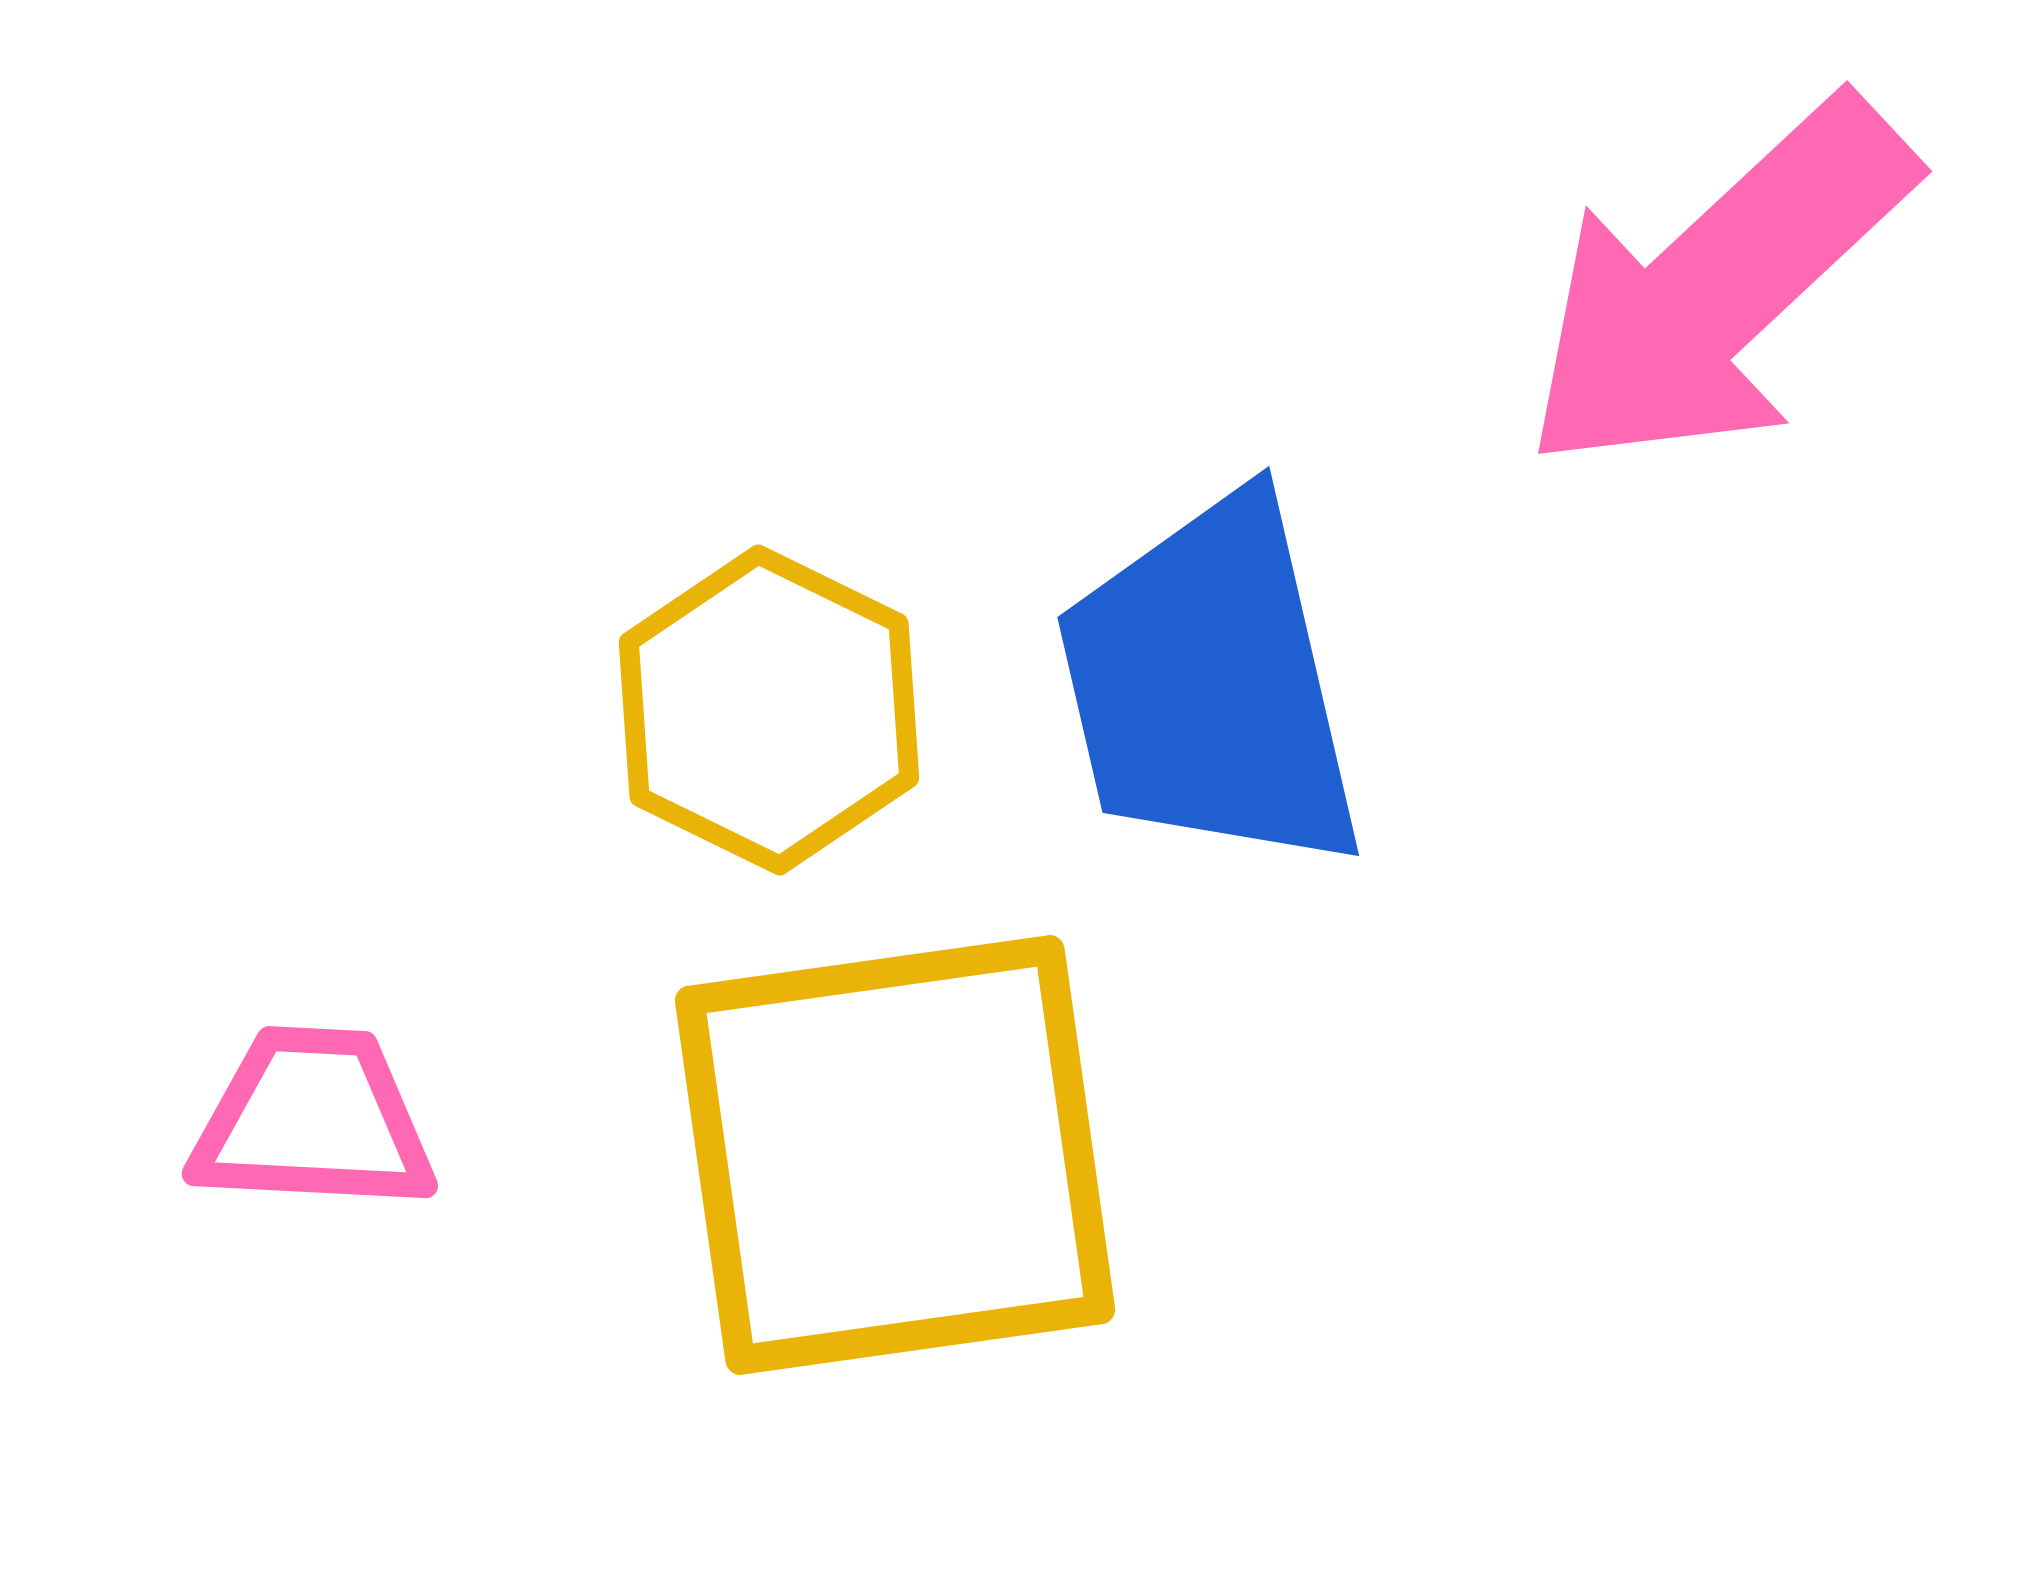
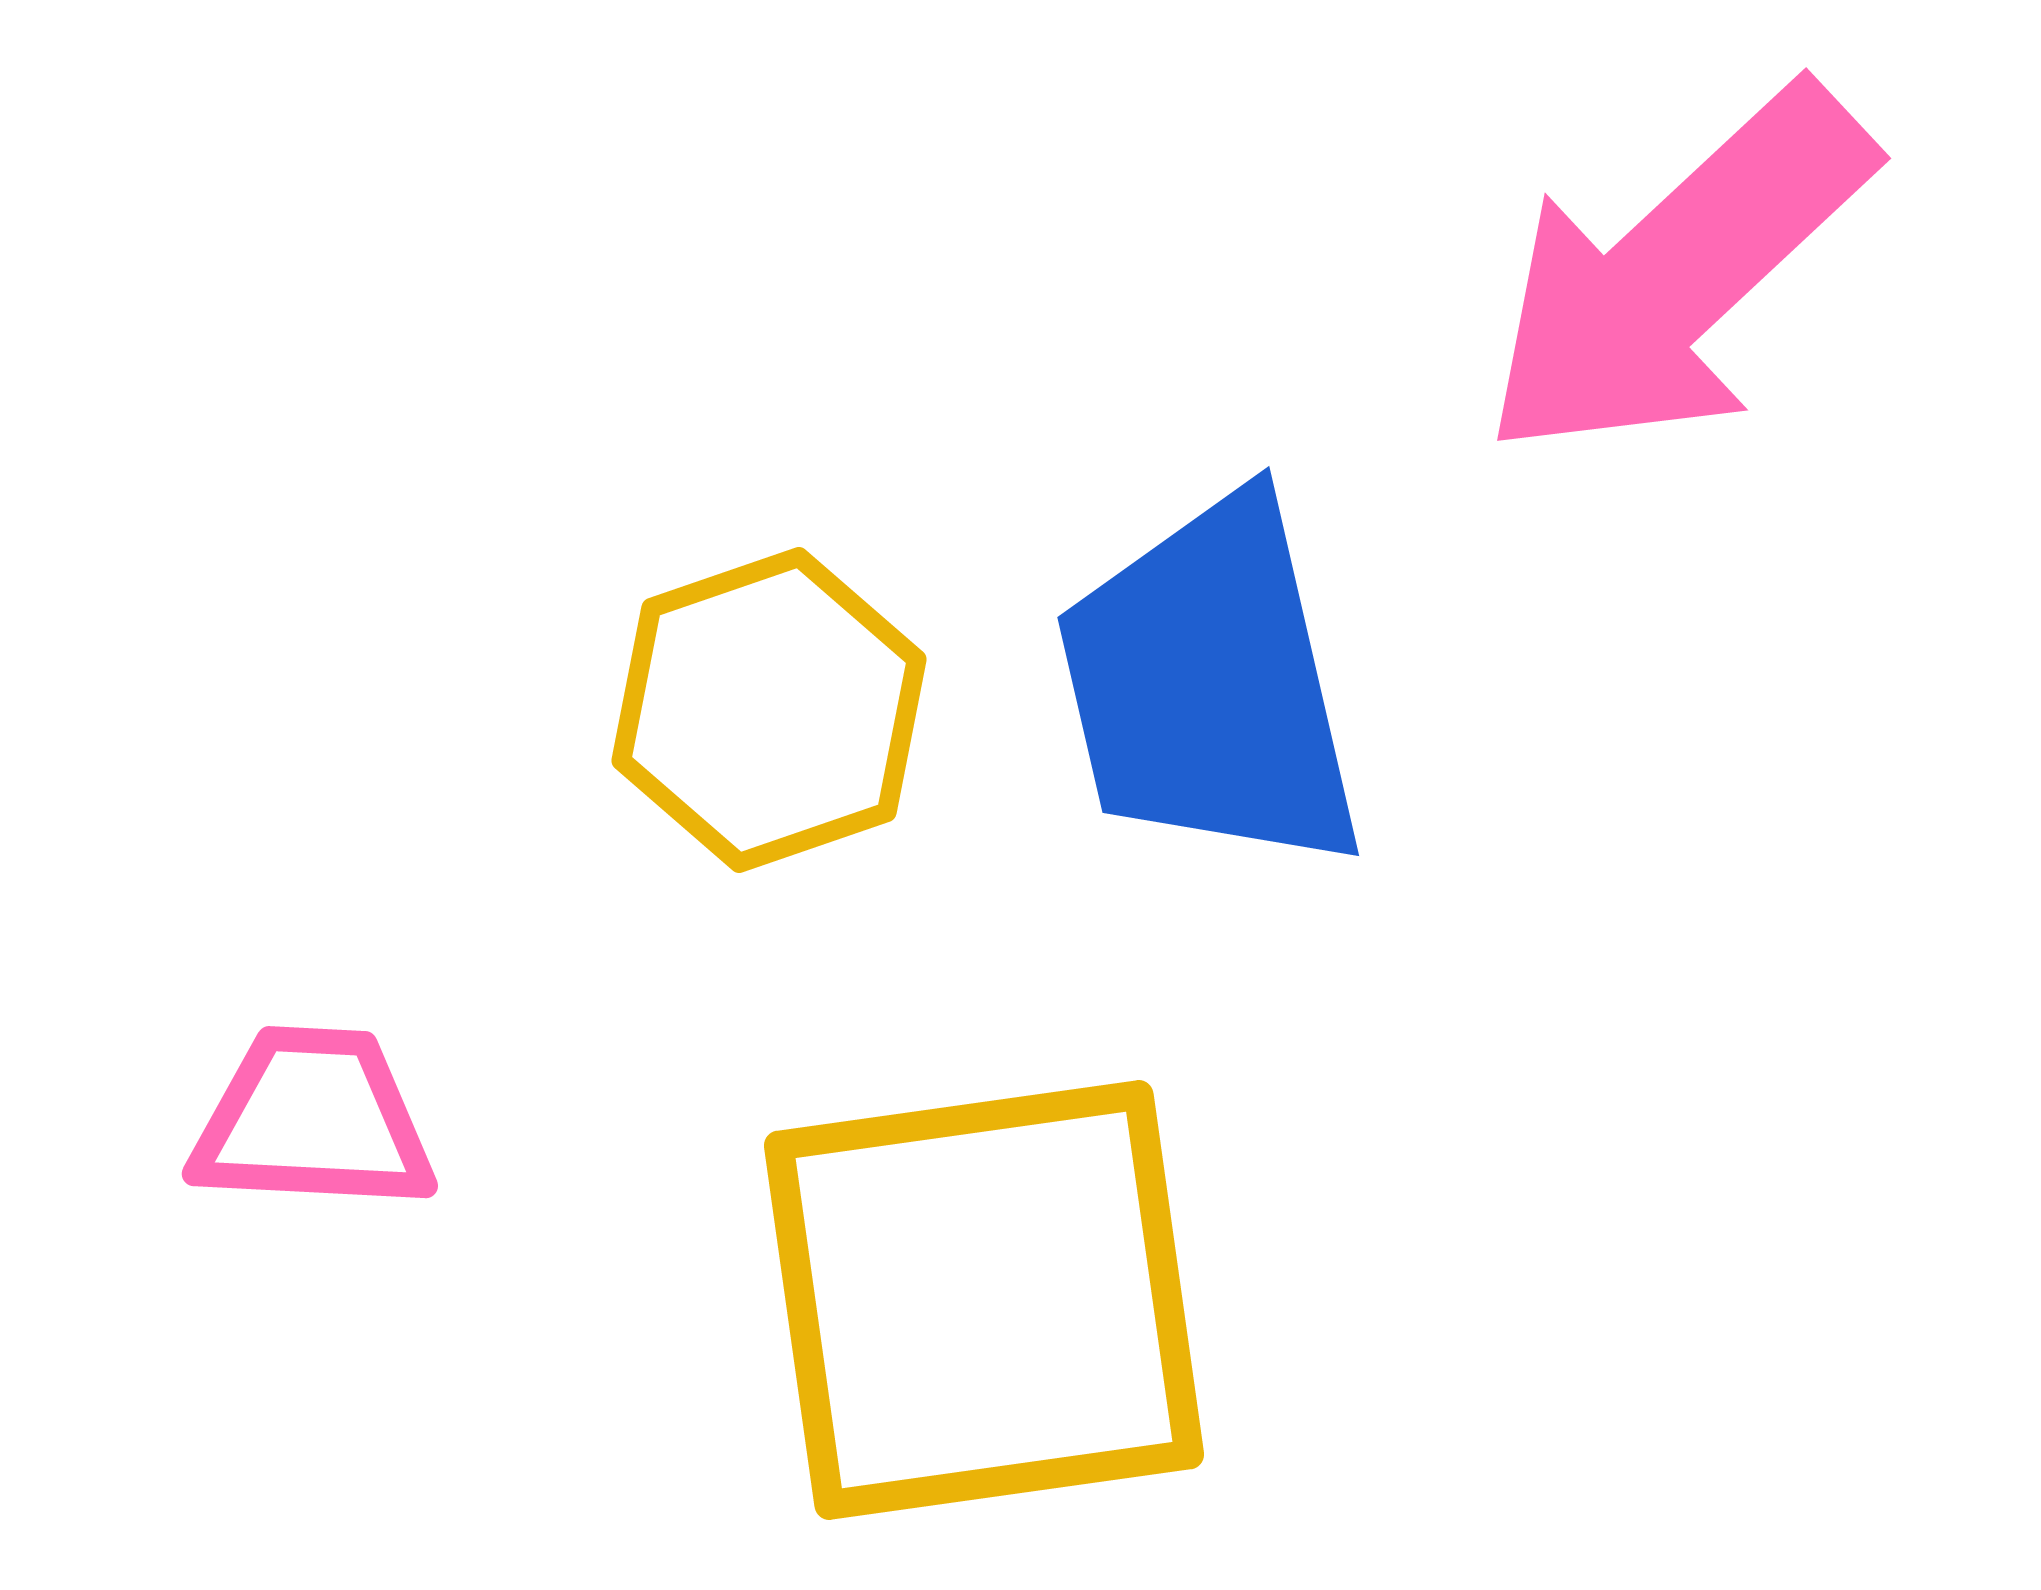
pink arrow: moved 41 px left, 13 px up
yellow hexagon: rotated 15 degrees clockwise
yellow square: moved 89 px right, 145 px down
